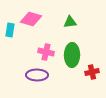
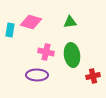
pink diamond: moved 3 px down
green ellipse: rotated 10 degrees counterclockwise
red cross: moved 1 px right, 4 px down
